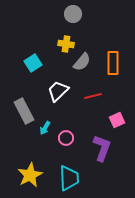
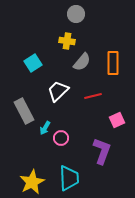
gray circle: moved 3 px right
yellow cross: moved 1 px right, 3 px up
pink circle: moved 5 px left
purple L-shape: moved 3 px down
yellow star: moved 2 px right, 7 px down
